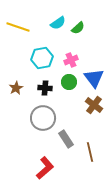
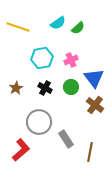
green circle: moved 2 px right, 5 px down
black cross: rotated 24 degrees clockwise
brown cross: moved 1 px right
gray circle: moved 4 px left, 4 px down
brown line: rotated 24 degrees clockwise
red L-shape: moved 24 px left, 18 px up
